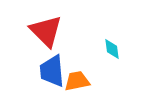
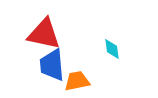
red triangle: moved 2 px left, 3 px down; rotated 33 degrees counterclockwise
blue trapezoid: moved 6 px up
